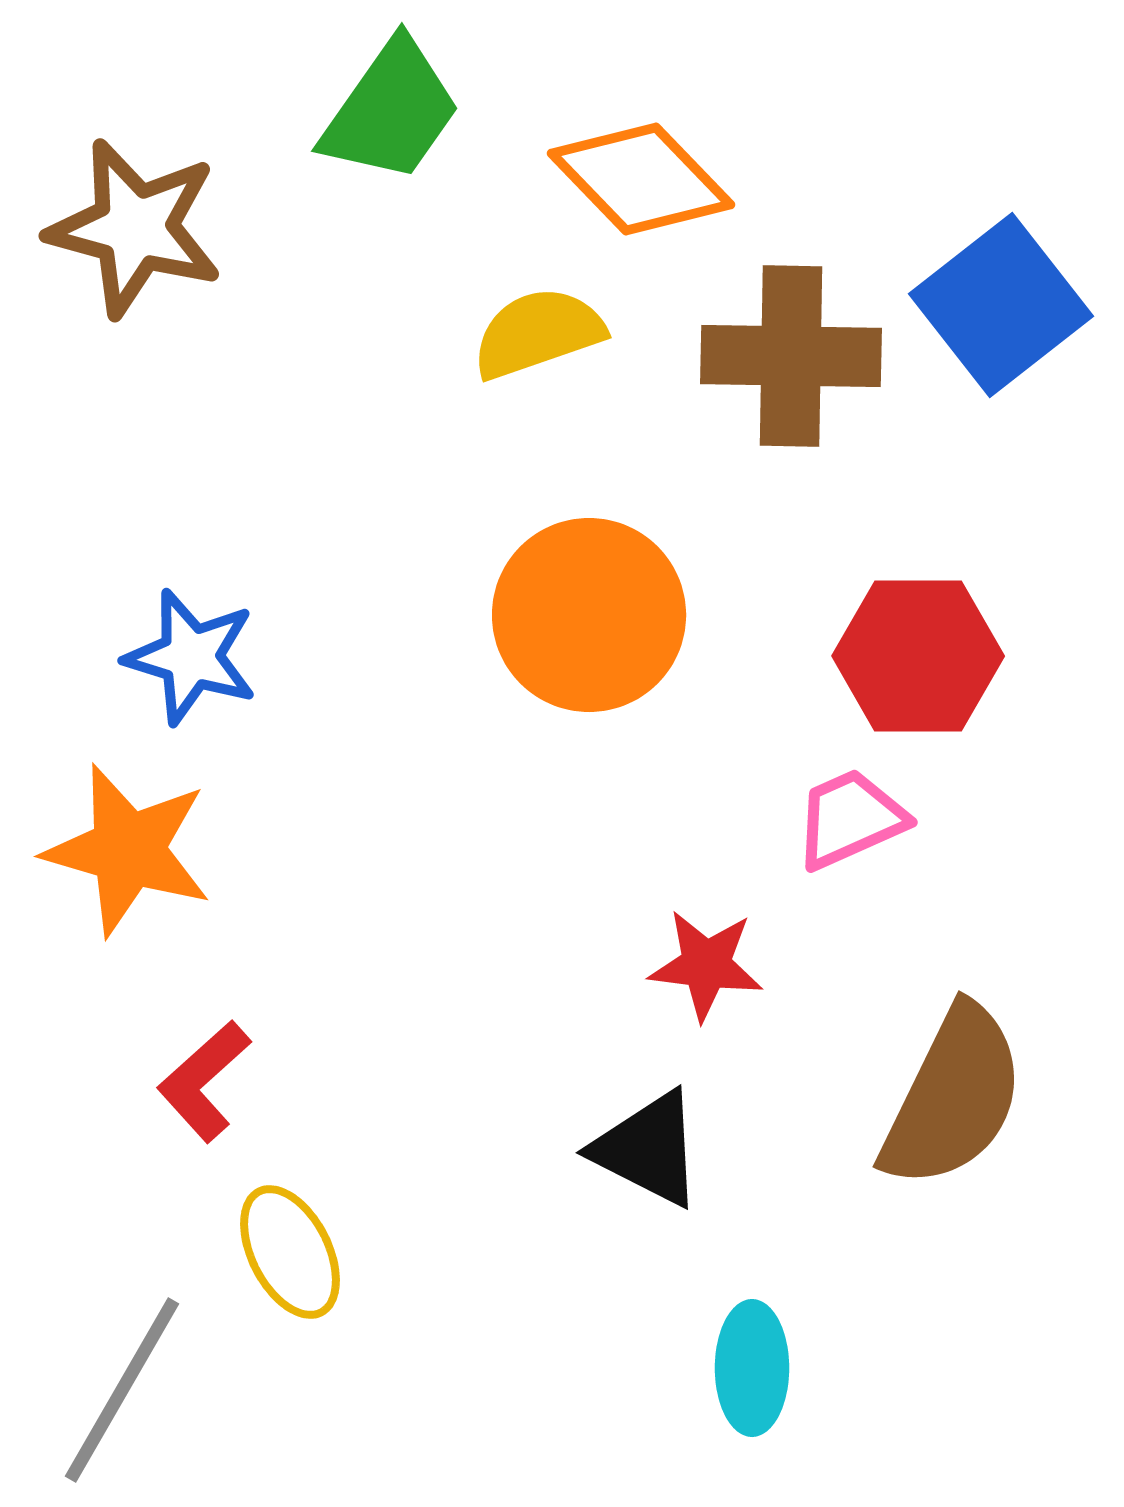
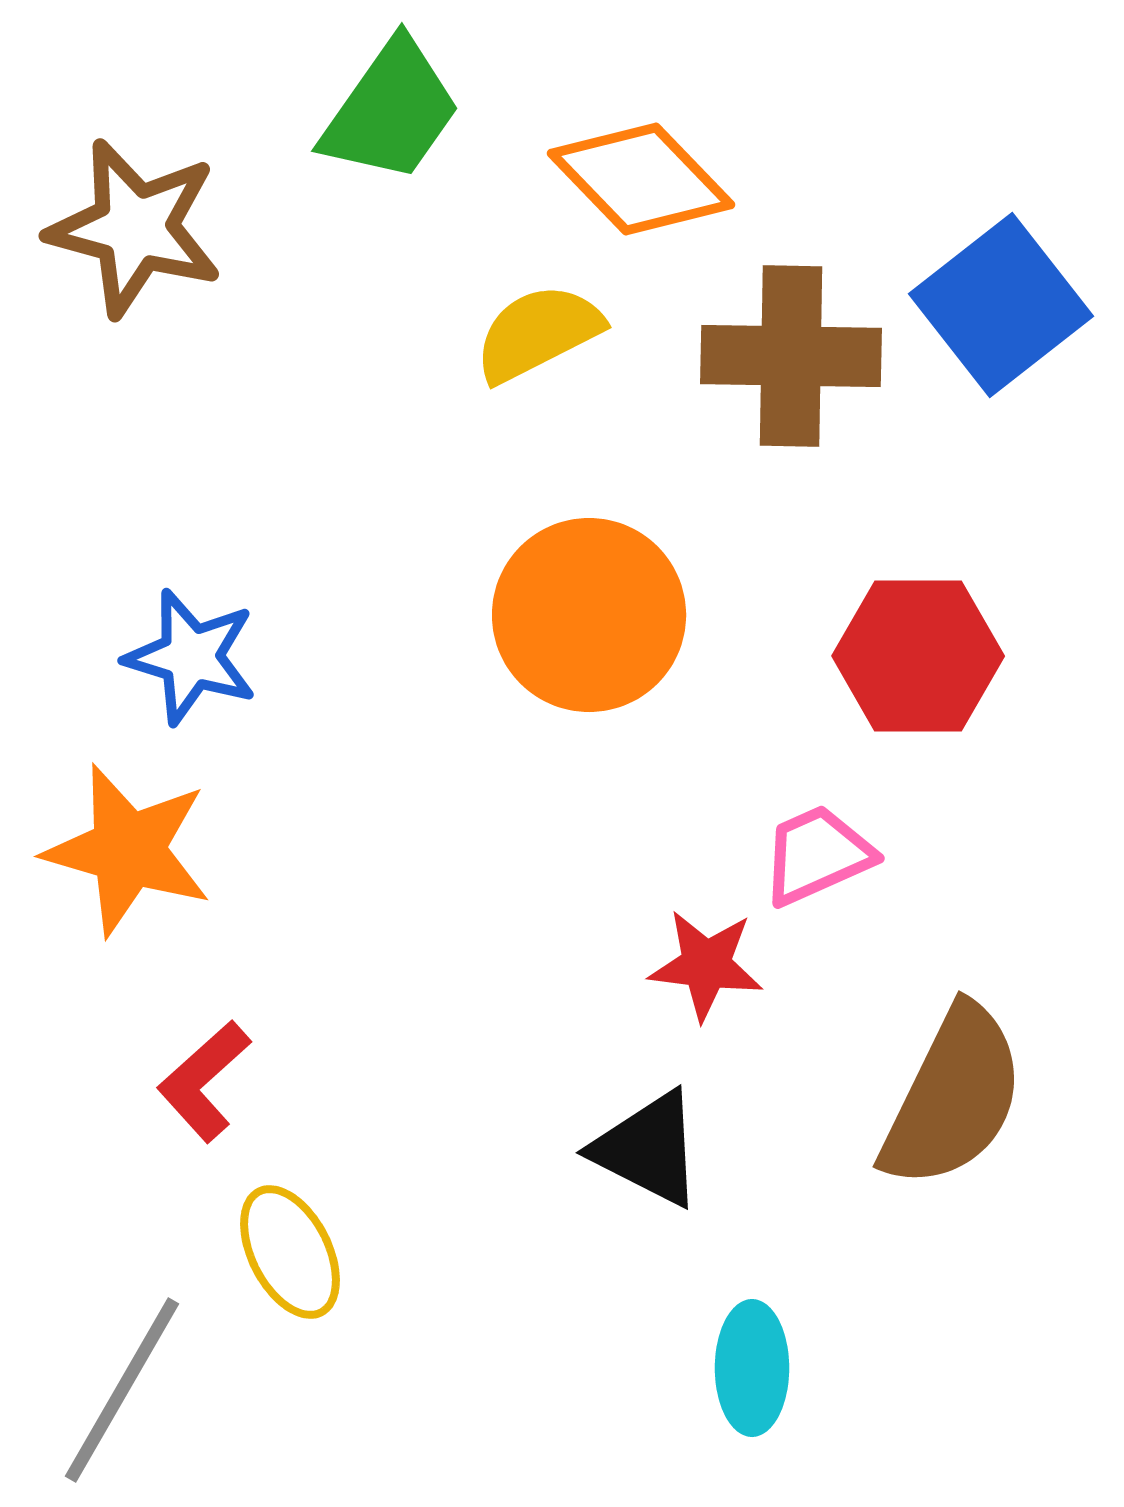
yellow semicircle: rotated 8 degrees counterclockwise
pink trapezoid: moved 33 px left, 36 px down
